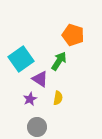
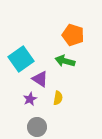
green arrow: moved 6 px right; rotated 108 degrees counterclockwise
